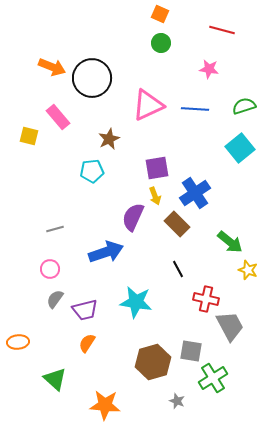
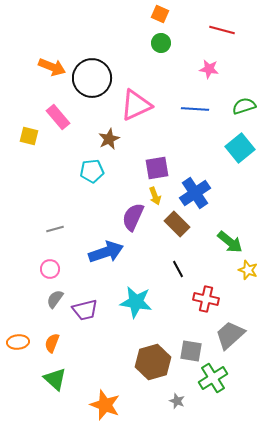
pink triangle: moved 12 px left
gray trapezoid: moved 9 px down; rotated 104 degrees counterclockwise
orange semicircle: moved 35 px left; rotated 12 degrees counterclockwise
orange star: rotated 16 degrees clockwise
